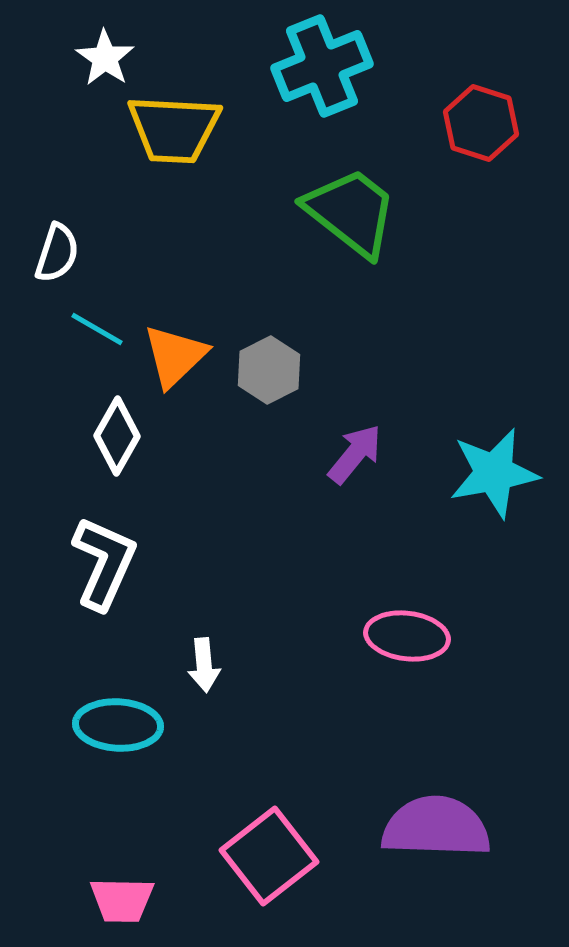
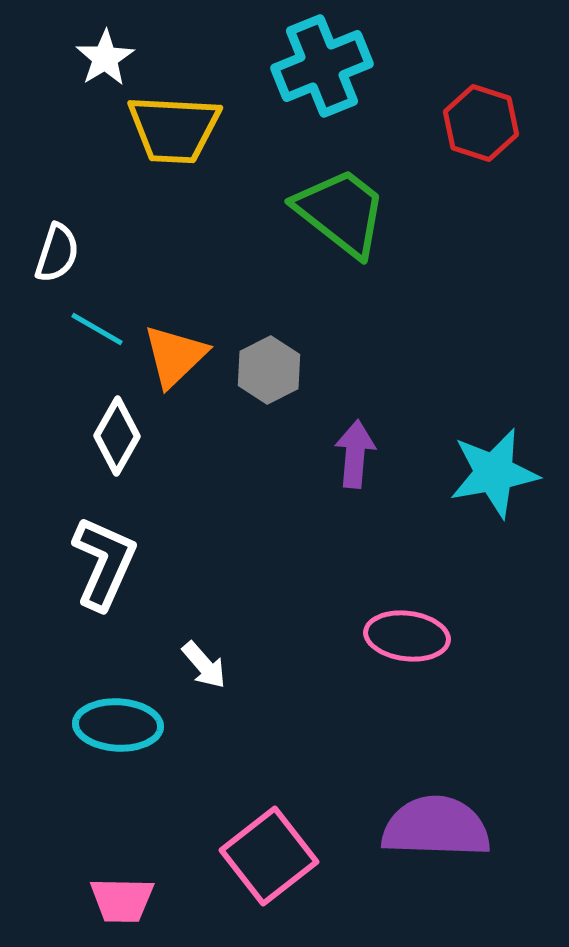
white star: rotated 6 degrees clockwise
green trapezoid: moved 10 px left
purple arrow: rotated 34 degrees counterclockwise
white arrow: rotated 36 degrees counterclockwise
